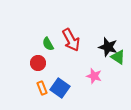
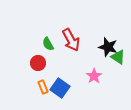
pink star: rotated 21 degrees clockwise
orange rectangle: moved 1 px right, 1 px up
